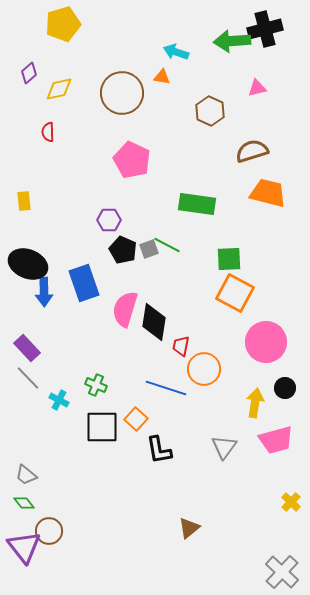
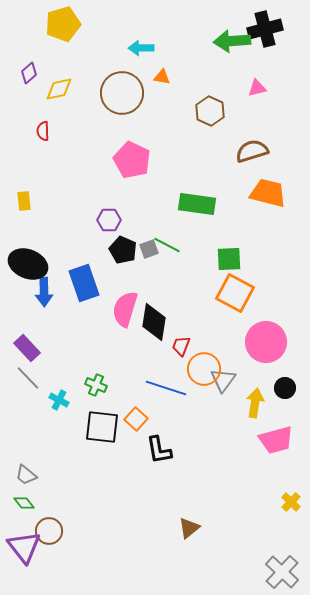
cyan arrow at (176, 52): moved 35 px left, 4 px up; rotated 20 degrees counterclockwise
red semicircle at (48, 132): moved 5 px left, 1 px up
red trapezoid at (181, 346): rotated 10 degrees clockwise
black square at (102, 427): rotated 6 degrees clockwise
gray triangle at (224, 447): moved 1 px left, 67 px up
